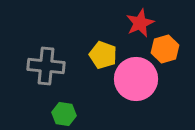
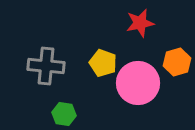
red star: rotated 12 degrees clockwise
orange hexagon: moved 12 px right, 13 px down
yellow pentagon: moved 8 px down
pink circle: moved 2 px right, 4 px down
